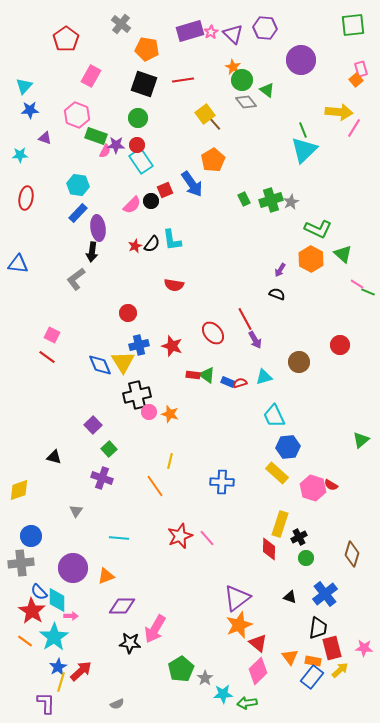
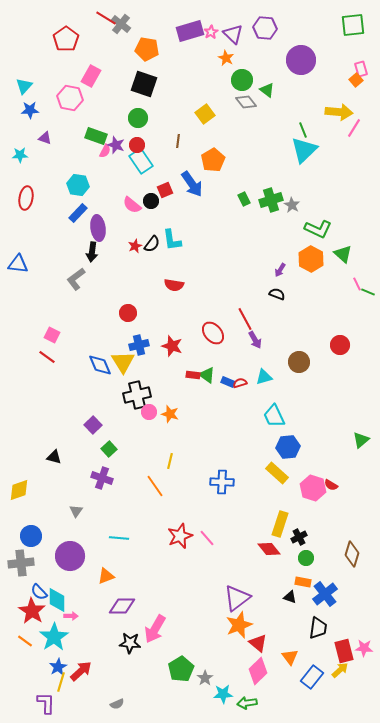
orange star at (233, 67): moved 7 px left, 9 px up
red line at (183, 80): moved 77 px left, 62 px up; rotated 40 degrees clockwise
pink hexagon at (77, 115): moved 7 px left, 17 px up; rotated 10 degrees counterclockwise
brown line at (215, 124): moved 37 px left, 17 px down; rotated 48 degrees clockwise
purple star at (116, 145): rotated 18 degrees clockwise
gray star at (291, 202): moved 1 px right, 3 px down; rotated 14 degrees counterclockwise
pink semicircle at (132, 205): rotated 84 degrees clockwise
pink line at (357, 284): rotated 32 degrees clockwise
red diamond at (269, 549): rotated 40 degrees counterclockwise
purple circle at (73, 568): moved 3 px left, 12 px up
red rectangle at (332, 648): moved 12 px right, 3 px down
orange rectangle at (313, 661): moved 10 px left, 79 px up
